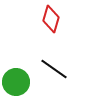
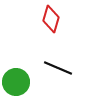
black line: moved 4 px right, 1 px up; rotated 12 degrees counterclockwise
